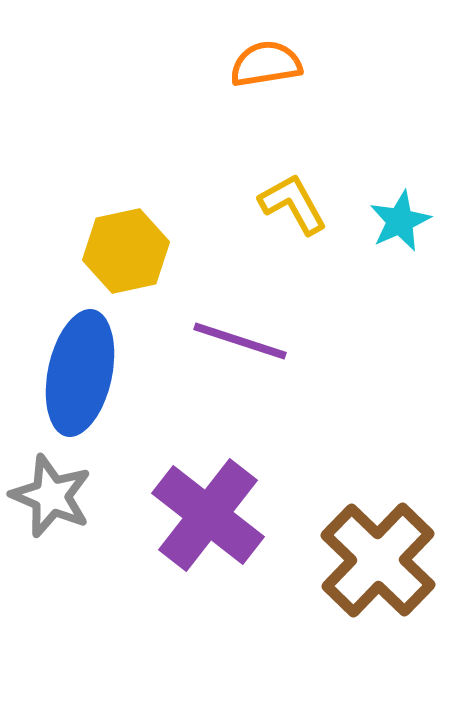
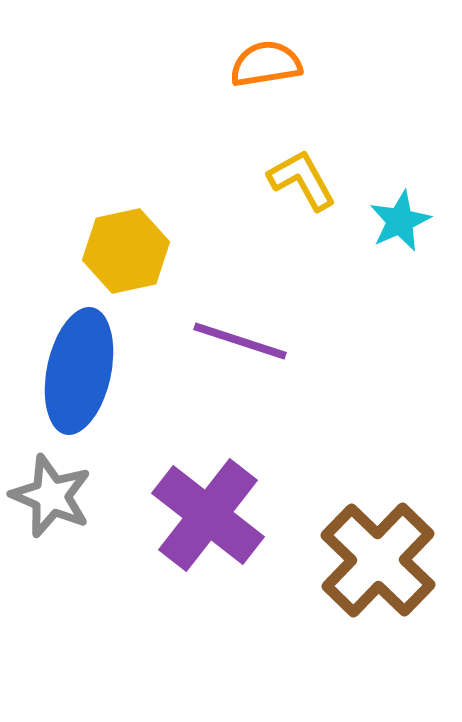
yellow L-shape: moved 9 px right, 24 px up
blue ellipse: moved 1 px left, 2 px up
